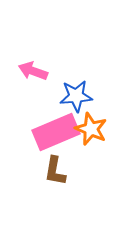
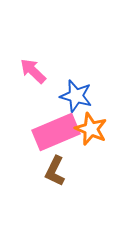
pink arrow: rotated 24 degrees clockwise
blue star: rotated 20 degrees clockwise
brown L-shape: rotated 16 degrees clockwise
